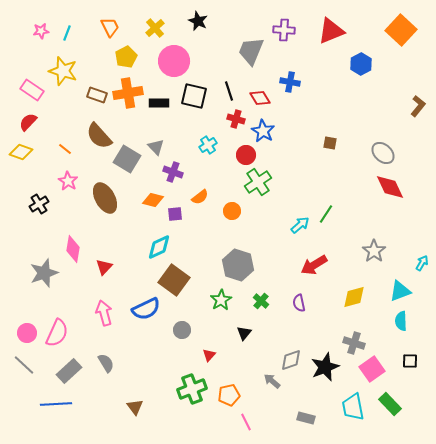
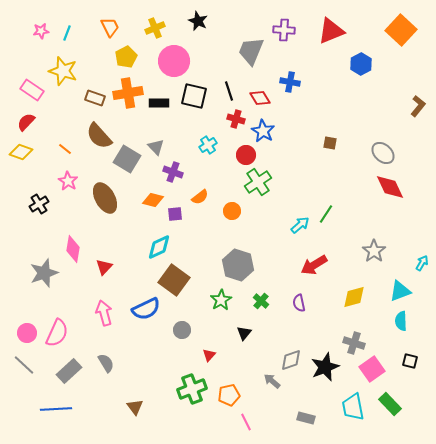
yellow cross at (155, 28): rotated 18 degrees clockwise
brown rectangle at (97, 95): moved 2 px left, 3 px down
red semicircle at (28, 122): moved 2 px left
black square at (410, 361): rotated 14 degrees clockwise
blue line at (56, 404): moved 5 px down
